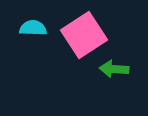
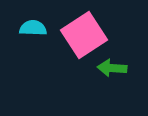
green arrow: moved 2 px left, 1 px up
